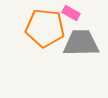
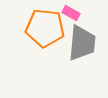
gray trapezoid: moved 1 px right; rotated 96 degrees clockwise
